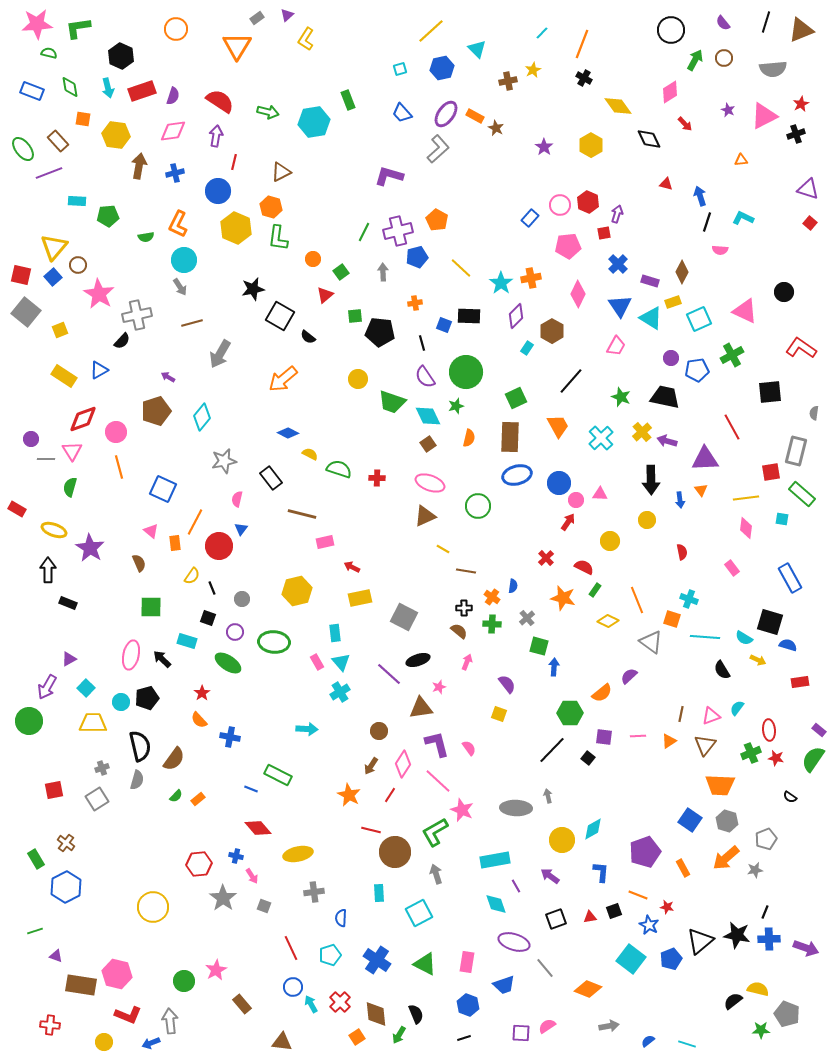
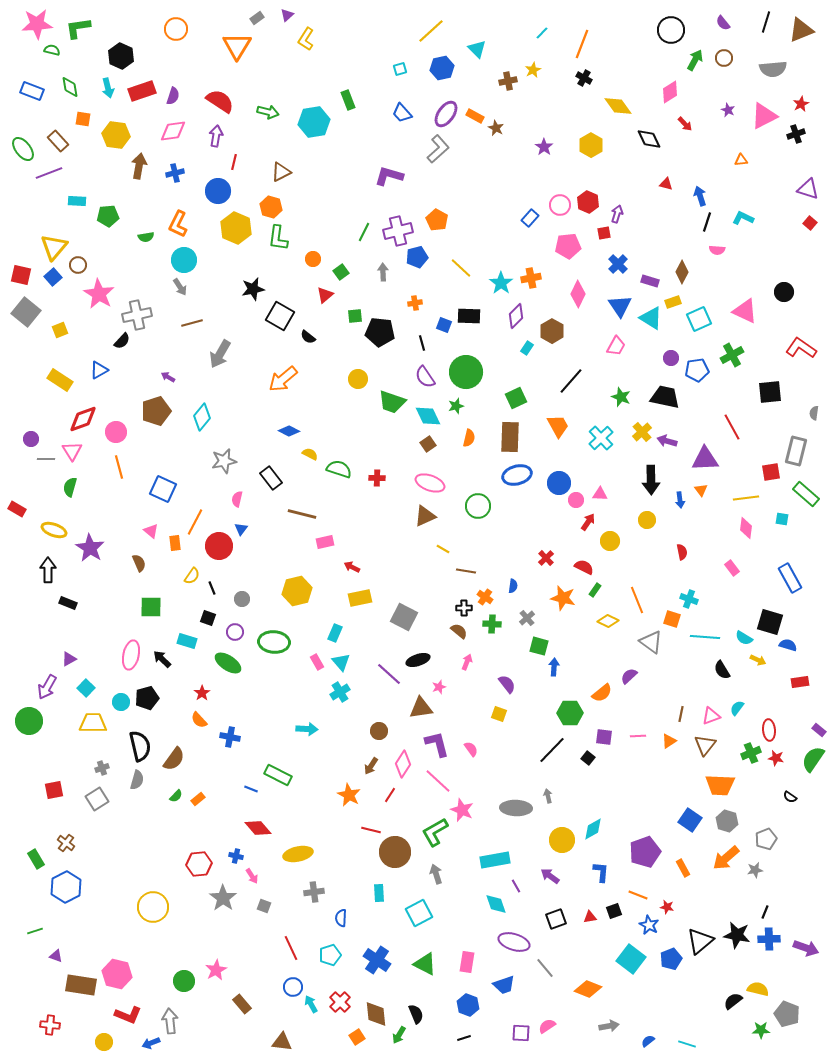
green semicircle at (49, 53): moved 3 px right, 3 px up
pink semicircle at (720, 250): moved 3 px left
yellow rectangle at (64, 376): moved 4 px left, 4 px down
blue diamond at (288, 433): moved 1 px right, 2 px up
green rectangle at (802, 494): moved 4 px right
red arrow at (568, 522): moved 20 px right
orange cross at (492, 597): moved 7 px left
cyan rectangle at (335, 633): rotated 30 degrees clockwise
pink semicircle at (469, 748): moved 2 px right, 1 px down
